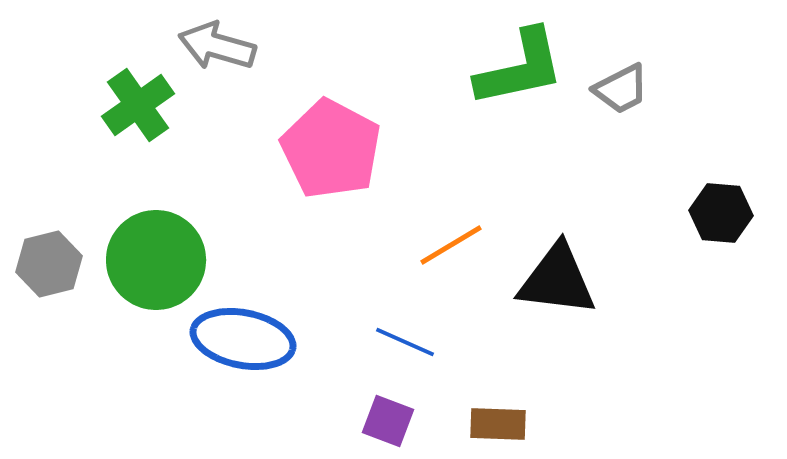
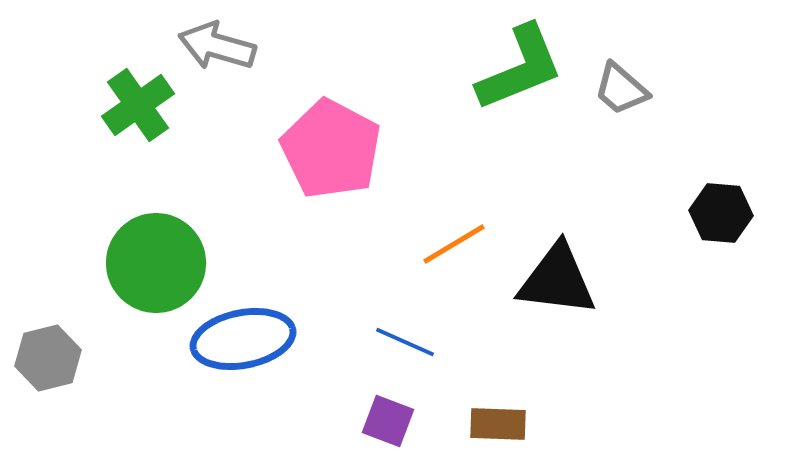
green L-shape: rotated 10 degrees counterclockwise
gray trapezoid: rotated 68 degrees clockwise
orange line: moved 3 px right, 1 px up
green circle: moved 3 px down
gray hexagon: moved 1 px left, 94 px down
blue ellipse: rotated 22 degrees counterclockwise
